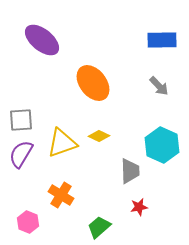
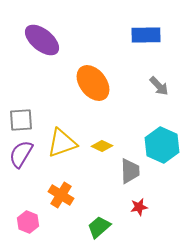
blue rectangle: moved 16 px left, 5 px up
yellow diamond: moved 3 px right, 10 px down
